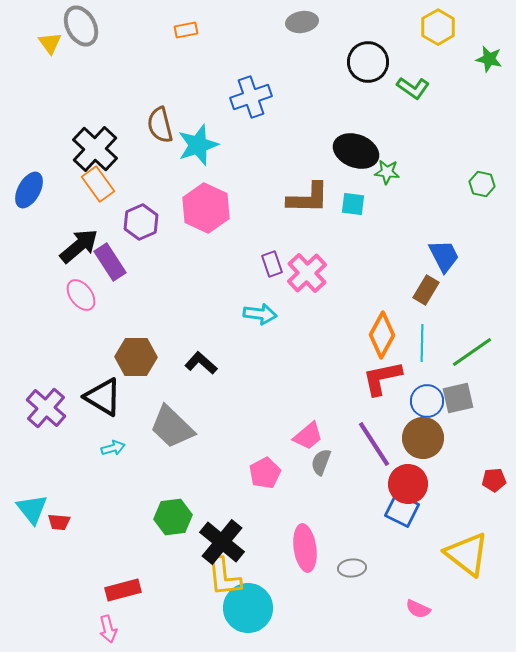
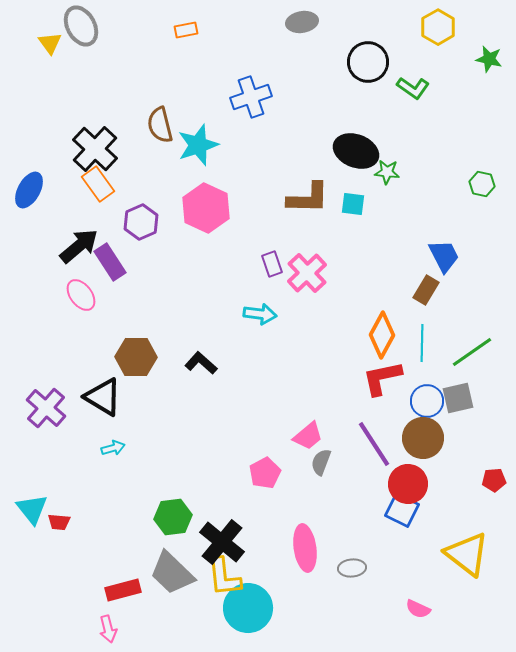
gray trapezoid at (172, 427): moved 146 px down
